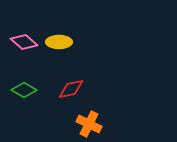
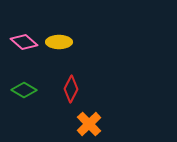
red diamond: rotated 52 degrees counterclockwise
orange cross: rotated 20 degrees clockwise
